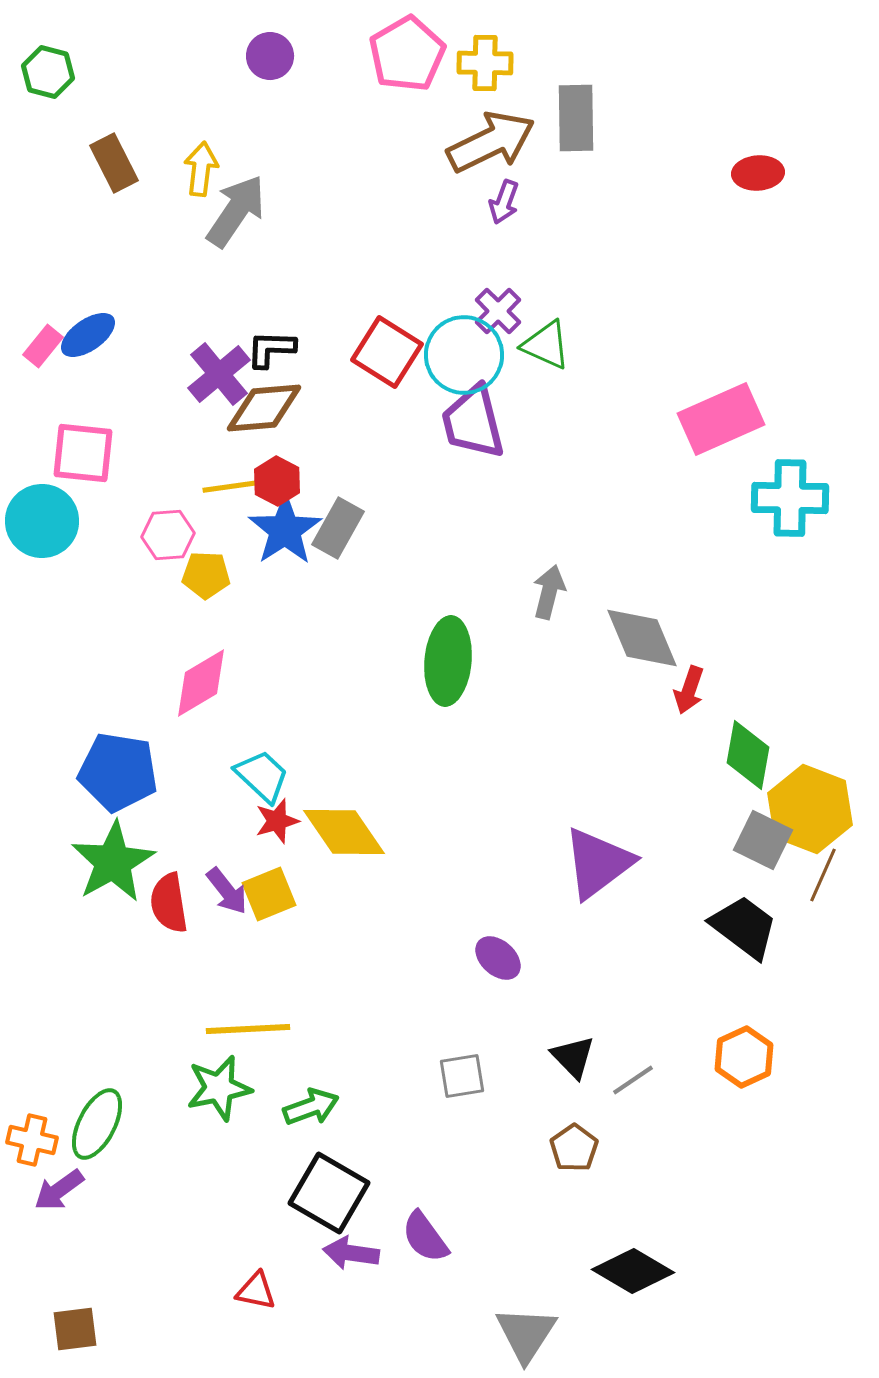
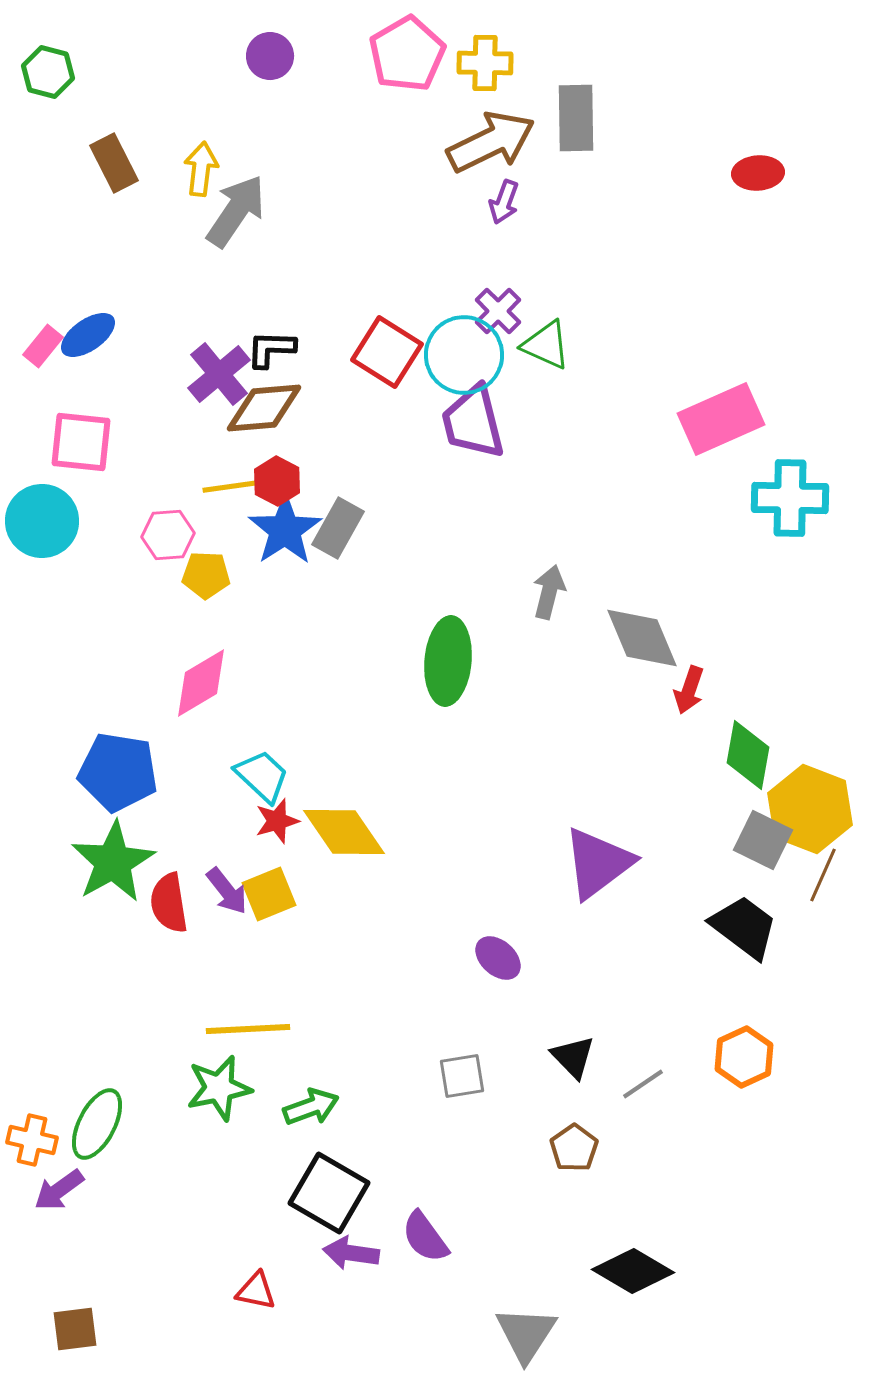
pink square at (83, 453): moved 2 px left, 11 px up
gray line at (633, 1080): moved 10 px right, 4 px down
